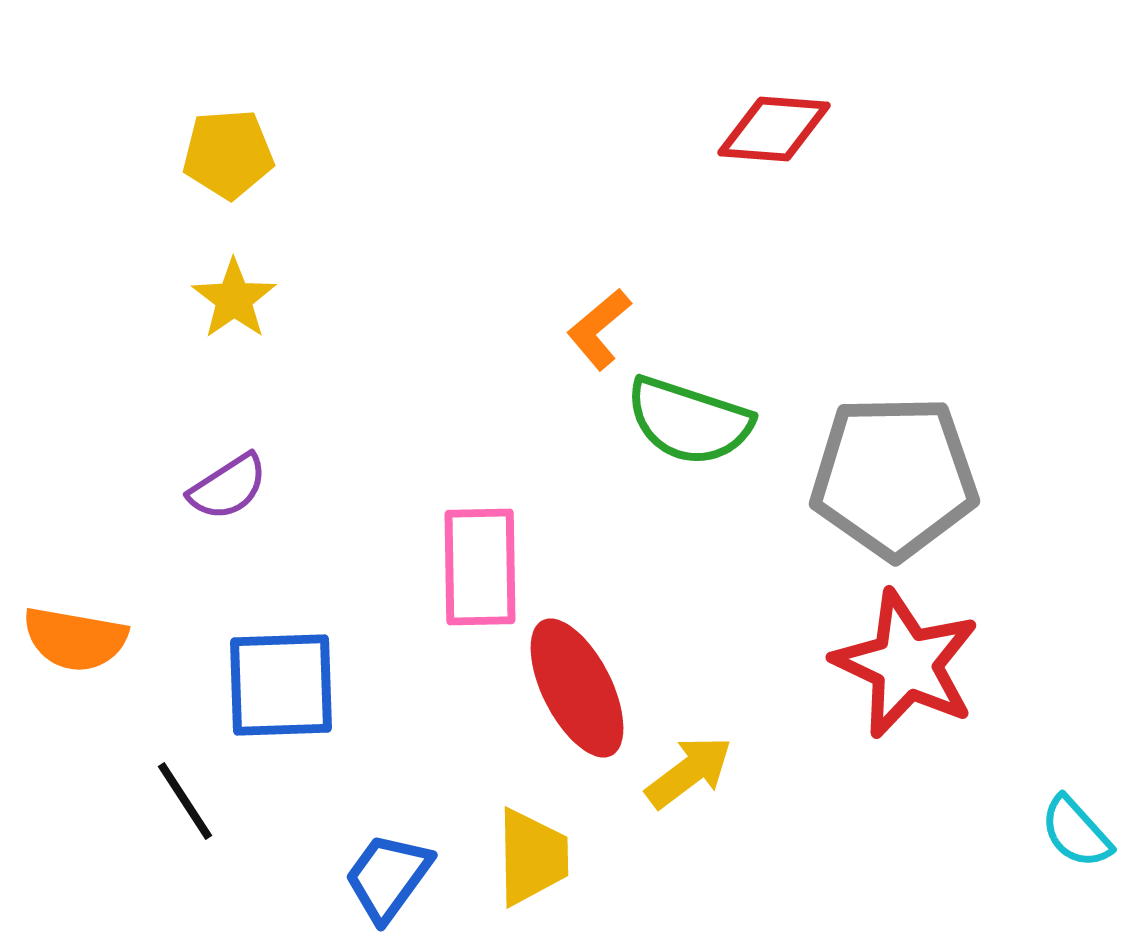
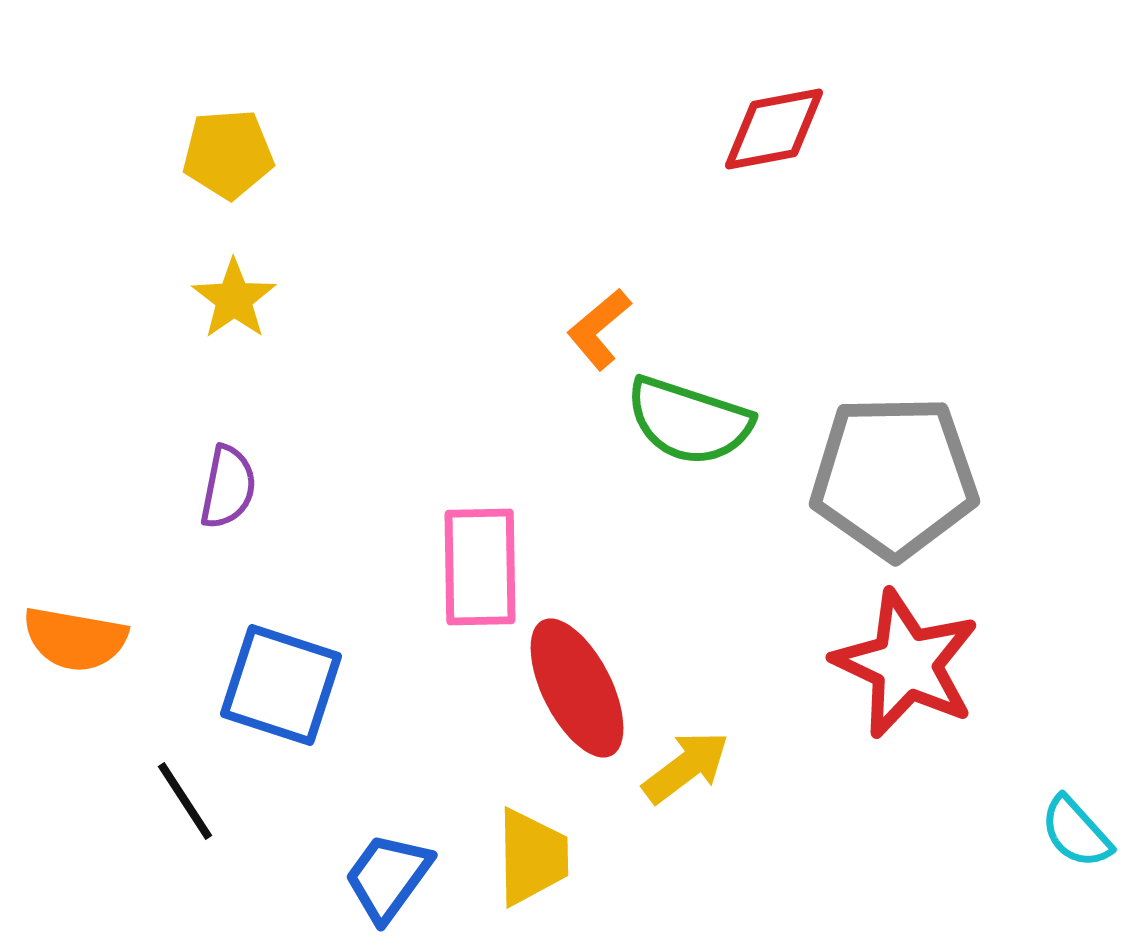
red diamond: rotated 15 degrees counterclockwise
purple semicircle: rotated 46 degrees counterclockwise
blue square: rotated 20 degrees clockwise
yellow arrow: moved 3 px left, 5 px up
